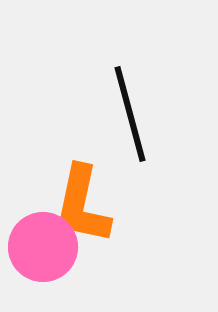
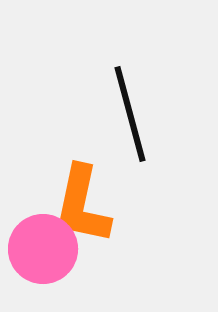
pink circle: moved 2 px down
